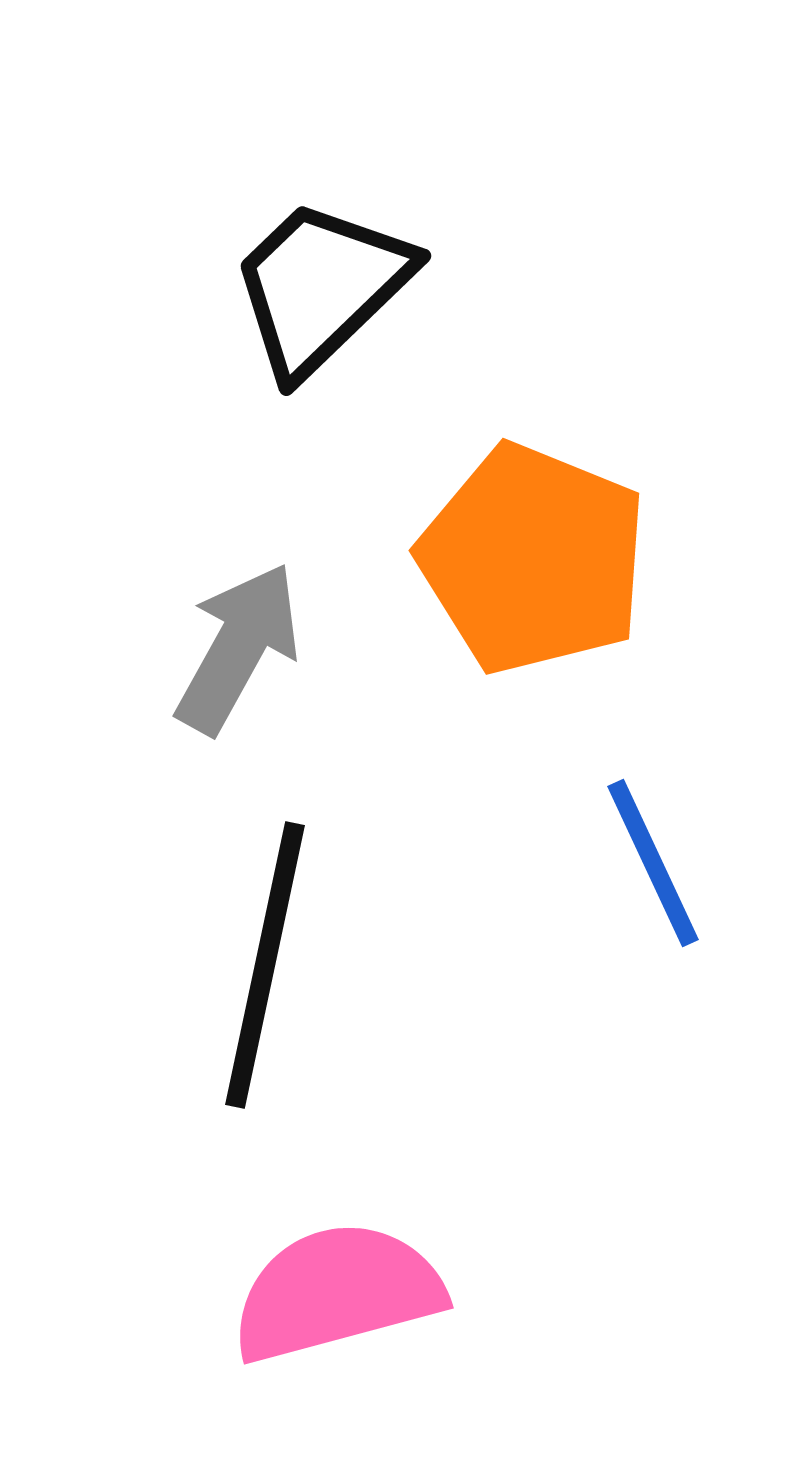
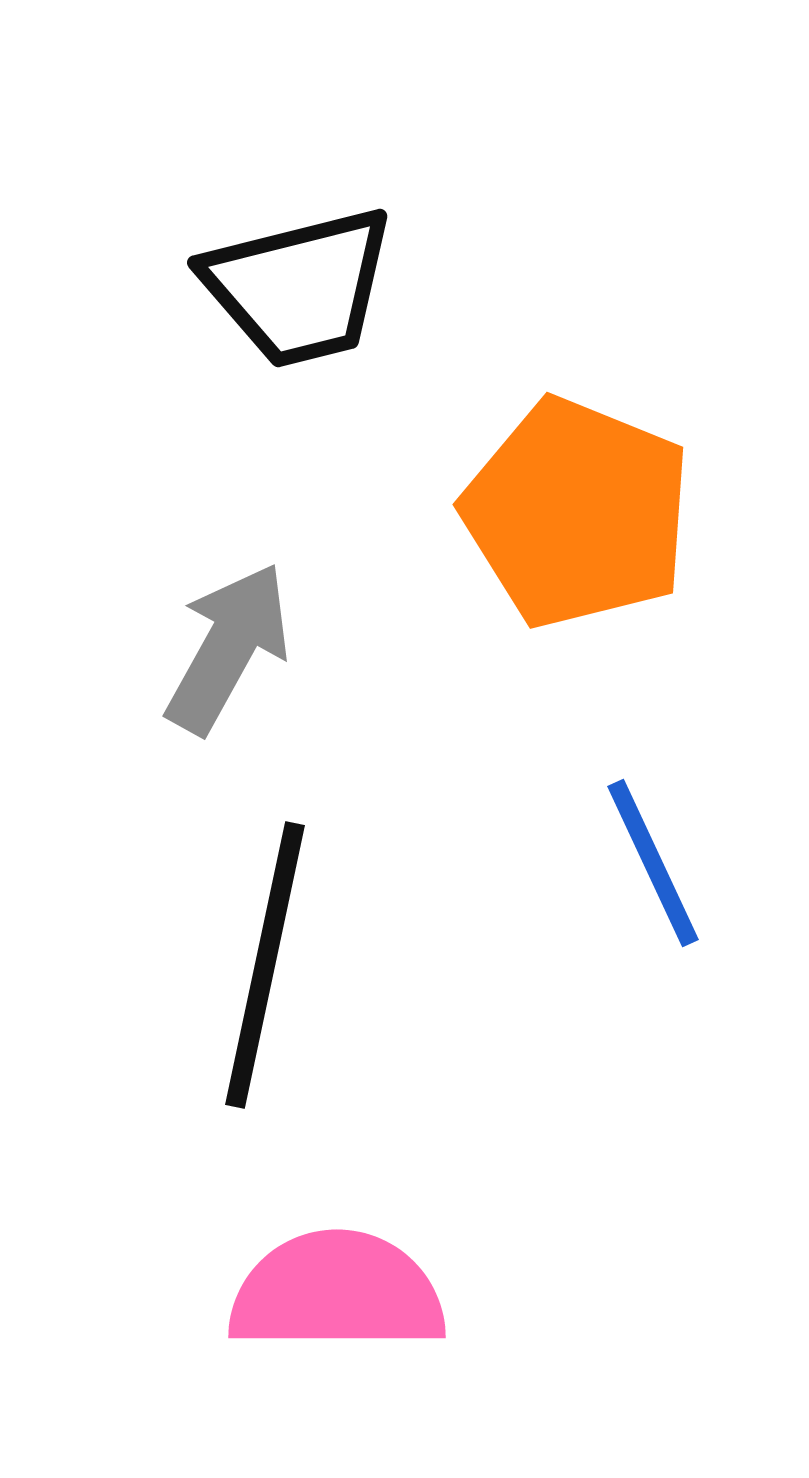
black trapezoid: moved 22 px left; rotated 150 degrees counterclockwise
orange pentagon: moved 44 px right, 46 px up
gray arrow: moved 10 px left
pink semicircle: rotated 15 degrees clockwise
